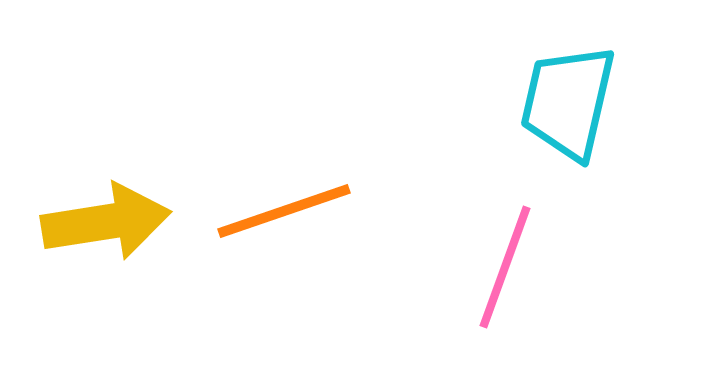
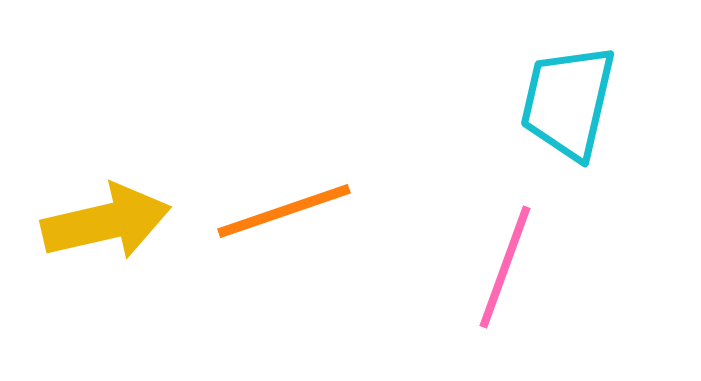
yellow arrow: rotated 4 degrees counterclockwise
